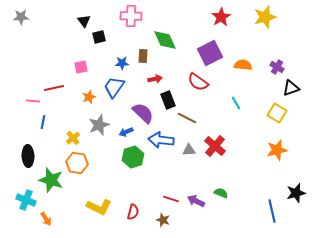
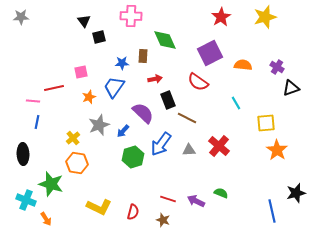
pink square at (81, 67): moved 5 px down
yellow square at (277, 113): moved 11 px left, 10 px down; rotated 36 degrees counterclockwise
blue line at (43, 122): moved 6 px left
blue arrow at (126, 132): moved 3 px left, 1 px up; rotated 24 degrees counterclockwise
blue arrow at (161, 140): moved 4 px down; rotated 60 degrees counterclockwise
red cross at (215, 146): moved 4 px right
orange star at (277, 150): rotated 25 degrees counterclockwise
black ellipse at (28, 156): moved 5 px left, 2 px up
green star at (51, 180): moved 4 px down
red line at (171, 199): moved 3 px left
